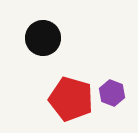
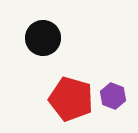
purple hexagon: moved 1 px right, 3 px down
